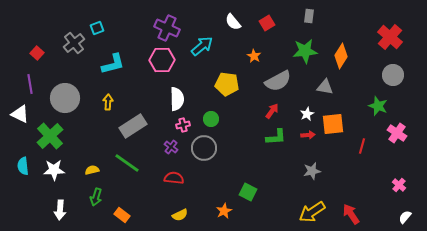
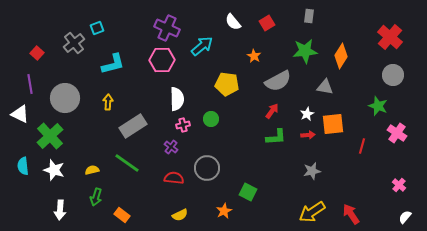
gray circle at (204, 148): moved 3 px right, 20 px down
white star at (54, 170): rotated 20 degrees clockwise
